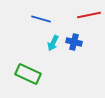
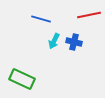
cyan arrow: moved 1 px right, 2 px up
green rectangle: moved 6 px left, 5 px down
